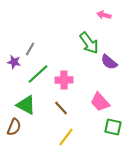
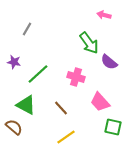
gray line: moved 3 px left, 20 px up
pink cross: moved 12 px right, 3 px up; rotated 18 degrees clockwise
brown semicircle: rotated 72 degrees counterclockwise
yellow line: rotated 18 degrees clockwise
